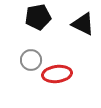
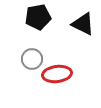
gray circle: moved 1 px right, 1 px up
